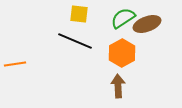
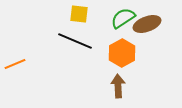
orange line: rotated 15 degrees counterclockwise
